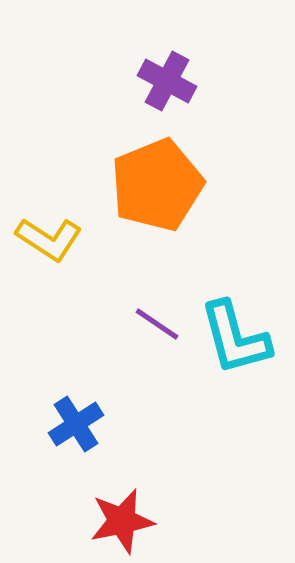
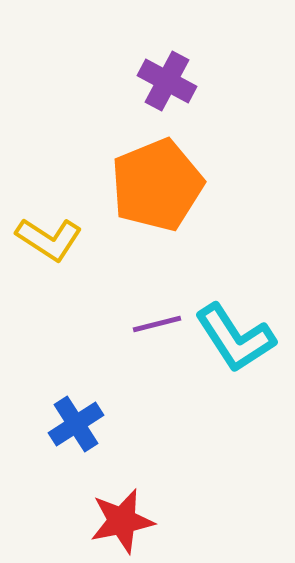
purple line: rotated 48 degrees counterclockwise
cyan L-shape: rotated 18 degrees counterclockwise
